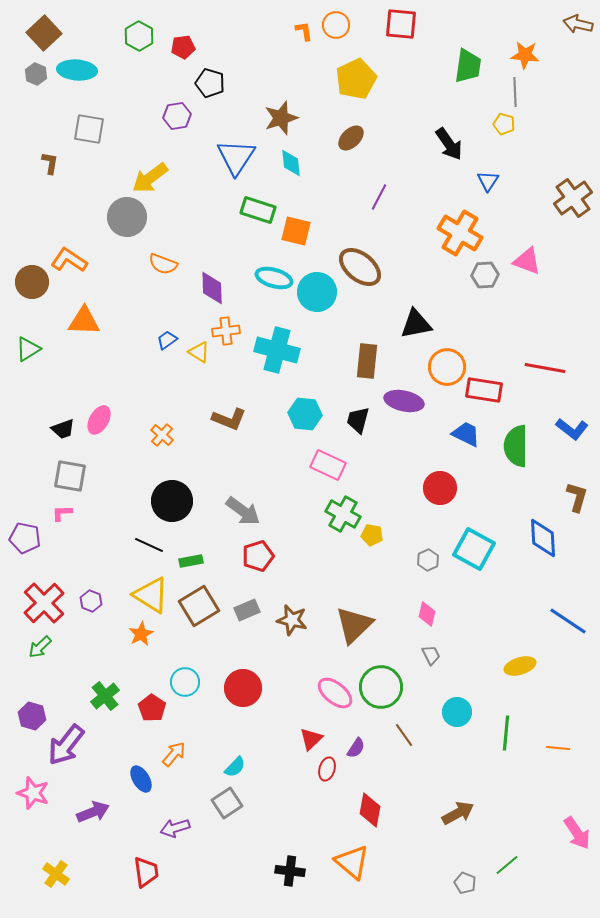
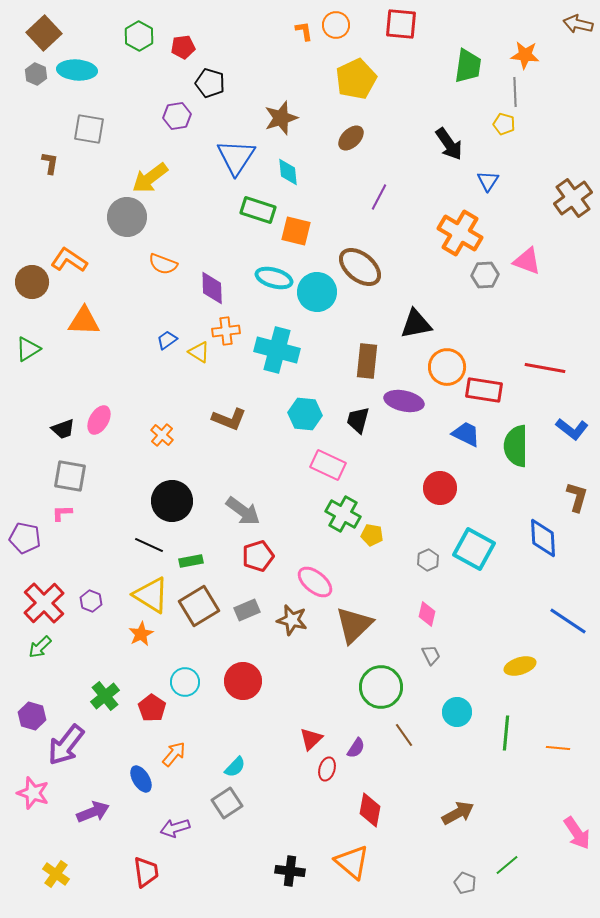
cyan diamond at (291, 163): moved 3 px left, 9 px down
red circle at (243, 688): moved 7 px up
pink ellipse at (335, 693): moved 20 px left, 111 px up
